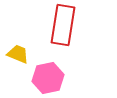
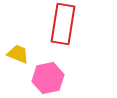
red rectangle: moved 1 px up
